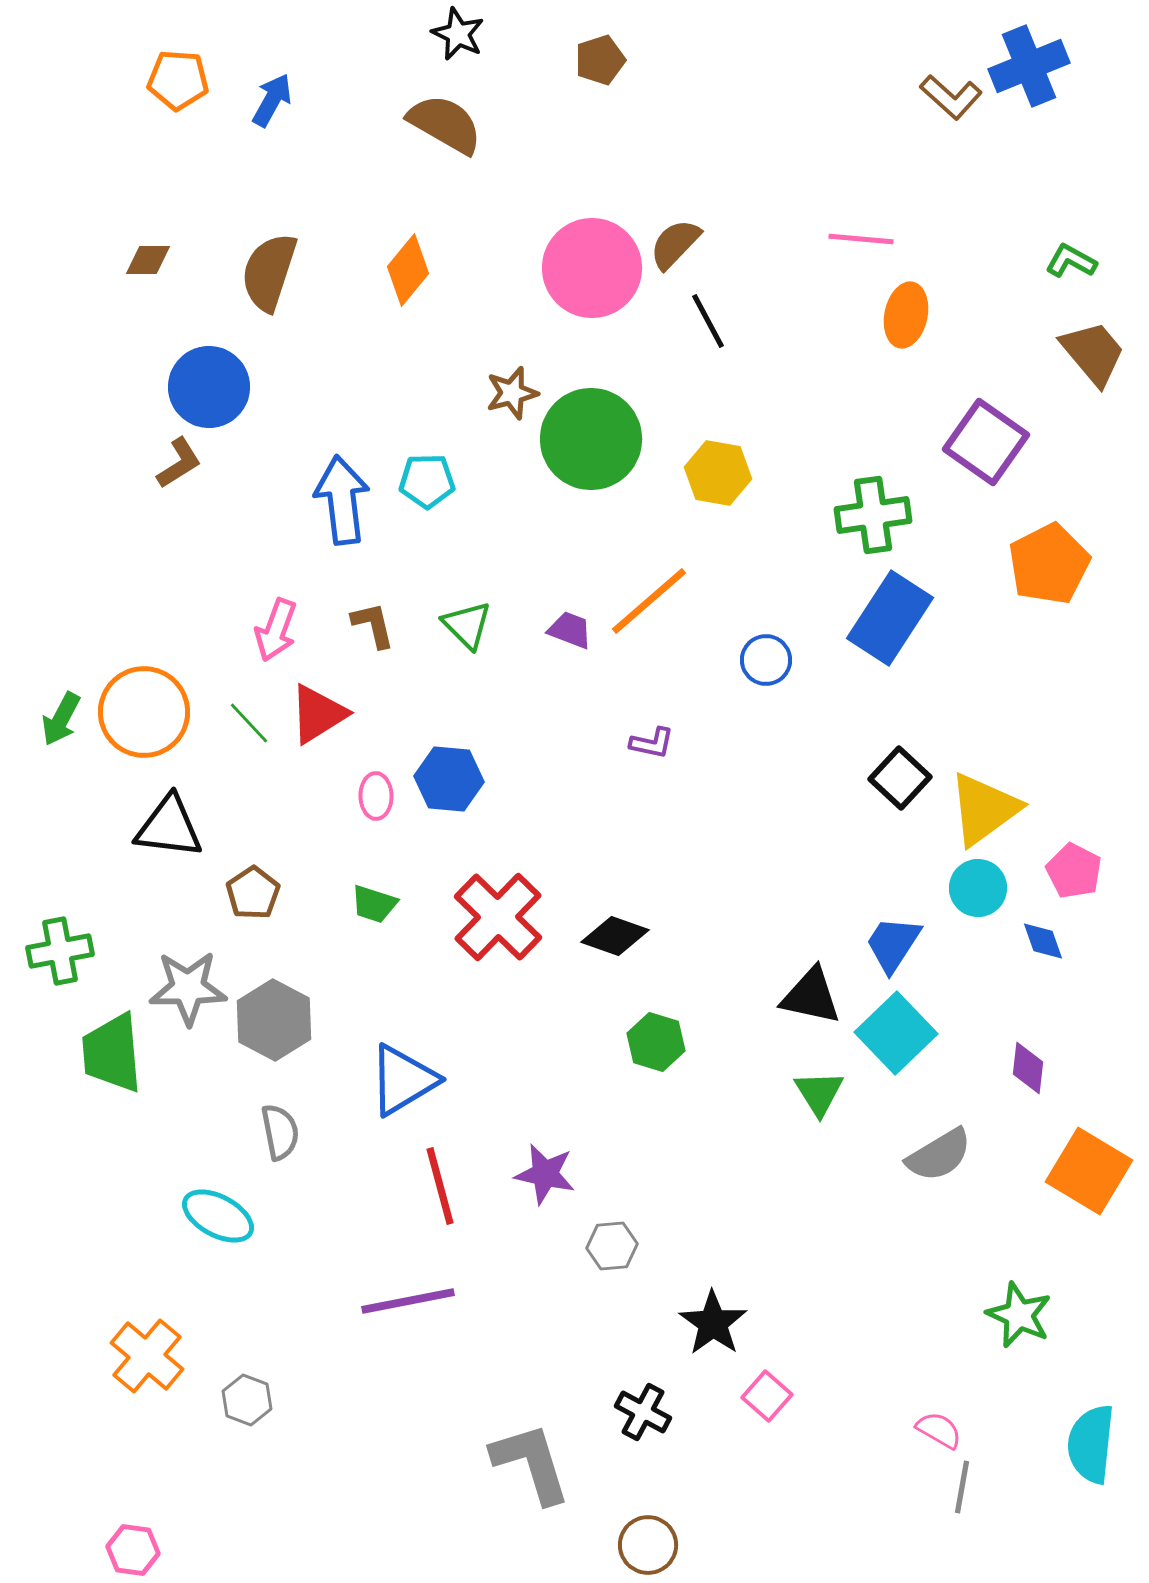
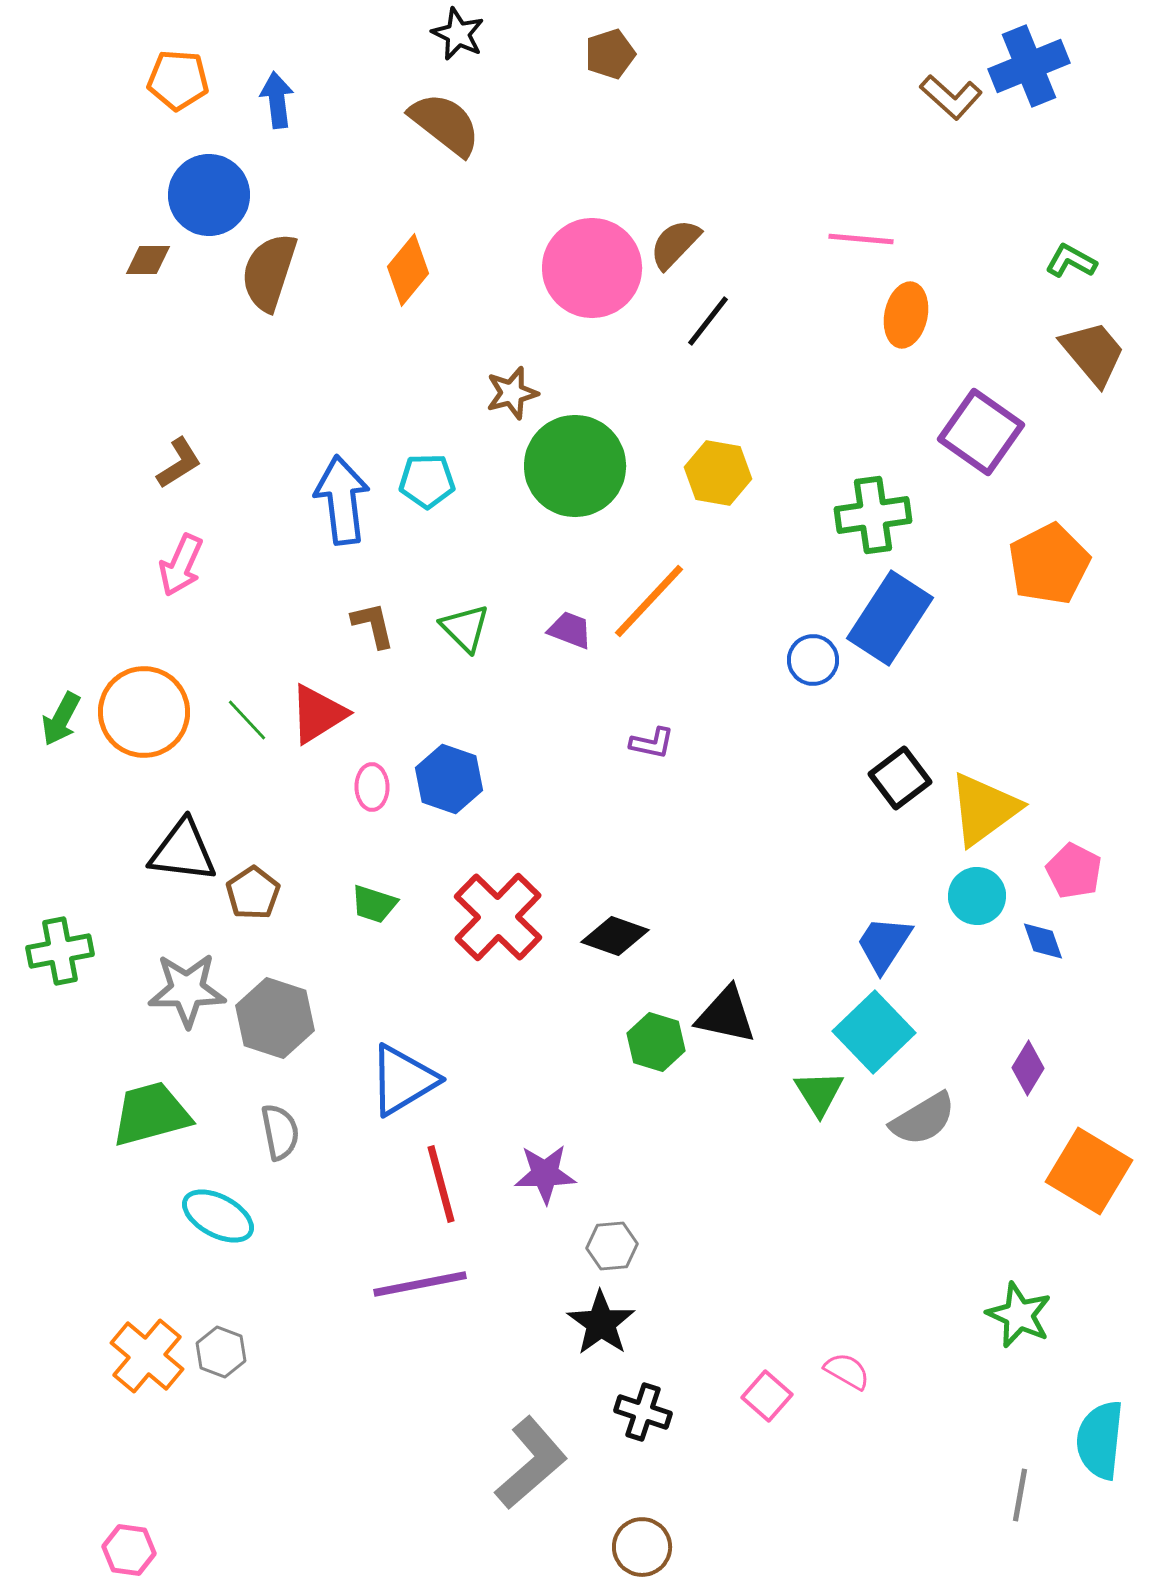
brown pentagon at (600, 60): moved 10 px right, 6 px up
blue arrow at (272, 100): moved 5 px right; rotated 36 degrees counterclockwise
brown semicircle at (445, 124): rotated 8 degrees clockwise
black line at (708, 321): rotated 66 degrees clockwise
blue circle at (209, 387): moved 192 px up
green circle at (591, 439): moved 16 px left, 27 px down
purple square at (986, 442): moved 5 px left, 10 px up
orange line at (649, 601): rotated 6 degrees counterclockwise
green triangle at (467, 625): moved 2 px left, 3 px down
pink arrow at (276, 630): moved 95 px left, 65 px up; rotated 4 degrees clockwise
blue circle at (766, 660): moved 47 px right
green line at (249, 723): moved 2 px left, 3 px up
black square at (900, 778): rotated 10 degrees clockwise
blue hexagon at (449, 779): rotated 14 degrees clockwise
pink ellipse at (376, 796): moved 4 px left, 9 px up
black triangle at (169, 827): moved 14 px right, 24 px down
cyan circle at (978, 888): moved 1 px left, 8 px down
blue trapezoid at (893, 944): moved 9 px left
gray star at (188, 988): moved 1 px left, 2 px down
black triangle at (811, 996): moved 85 px left, 19 px down
gray hexagon at (274, 1020): moved 1 px right, 2 px up; rotated 10 degrees counterclockwise
cyan square at (896, 1033): moved 22 px left, 1 px up
green trapezoid at (112, 1053): moved 39 px right, 61 px down; rotated 80 degrees clockwise
purple diamond at (1028, 1068): rotated 24 degrees clockwise
gray semicircle at (939, 1155): moved 16 px left, 36 px up
purple star at (545, 1174): rotated 14 degrees counterclockwise
red line at (440, 1186): moved 1 px right, 2 px up
purple line at (408, 1301): moved 12 px right, 17 px up
black star at (713, 1323): moved 112 px left
gray hexagon at (247, 1400): moved 26 px left, 48 px up
black cross at (643, 1412): rotated 10 degrees counterclockwise
pink semicircle at (939, 1430): moved 92 px left, 59 px up
cyan semicircle at (1091, 1444): moved 9 px right, 4 px up
gray L-shape at (531, 1463): rotated 66 degrees clockwise
gray line at (962, 1487): moved 58 px right, 8 px down
brown circle at (648, 1545): moved 6 px left, 2 px down
pink hexagon at (133, 1550): moved 4 px left
